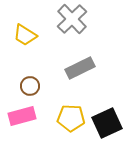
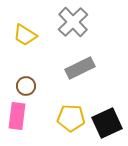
gray cross: moved 1 px right, 3 px down
brown circle: moved 4 px left
pink rectangle: moved 5 px left; rotated 68 degrees counterclockwise
